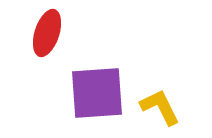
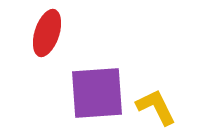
yellow L-shape: moved 4 px left
